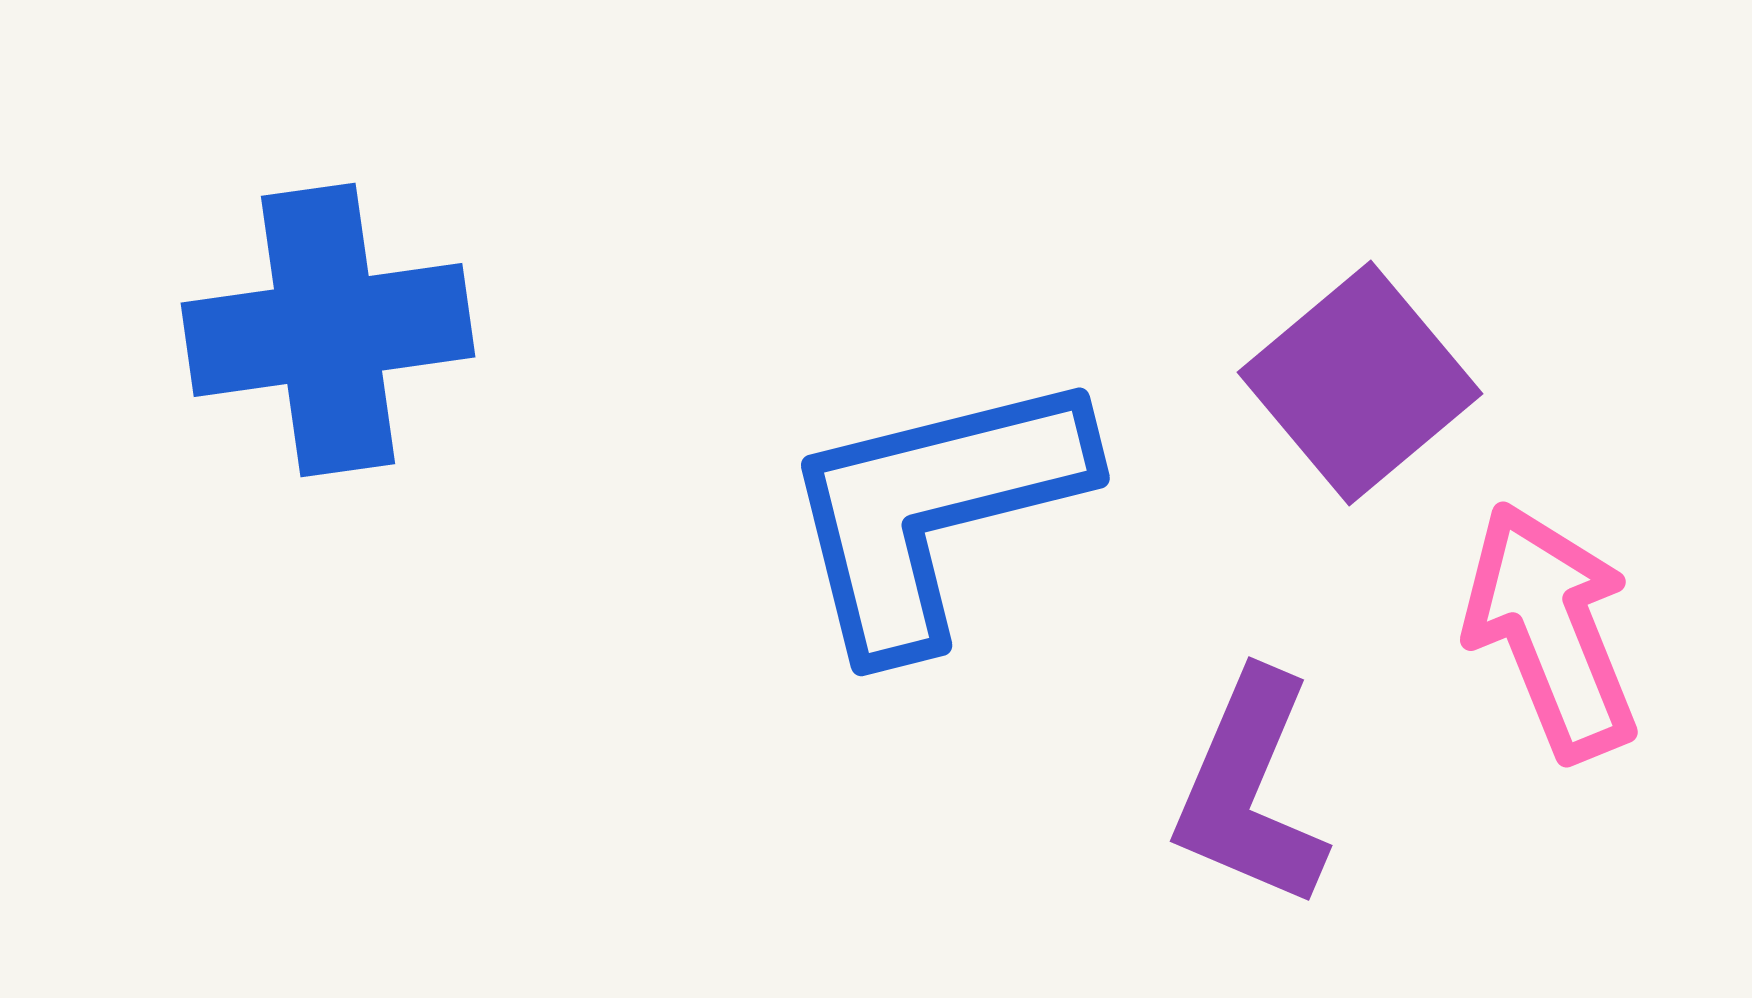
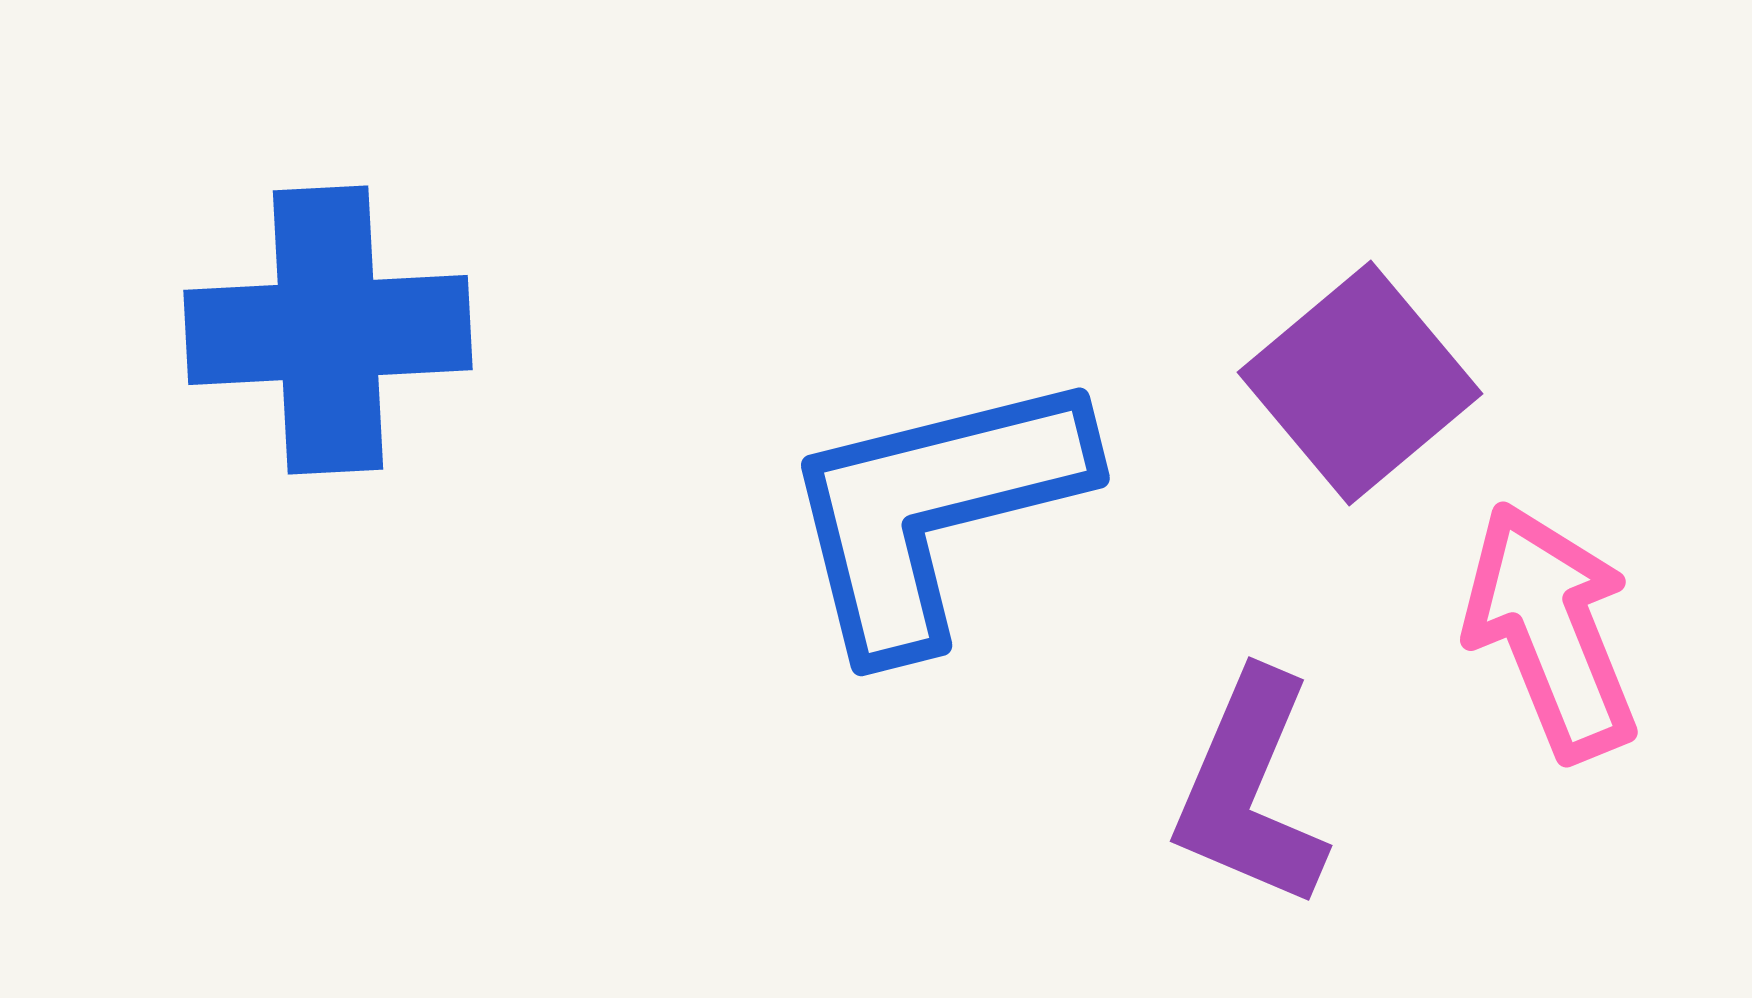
blue cross: rotated 5 degrees clockwise
